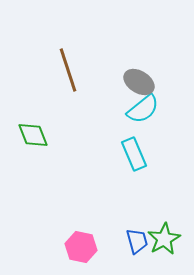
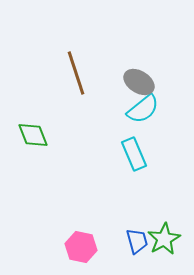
brown line: moved 8 px right, 3 px down
